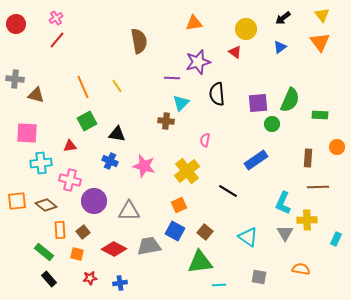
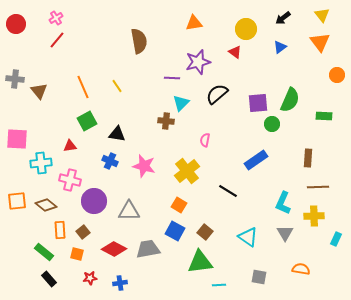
black semicircle at (217, 94): rotated 55 degrees clockwise
brown triangle at (36, 95): moved 3 px right, 4 px up; rotated 36 degrees clockwise
green rectangle at (320, 115): moved 4 px right, 1 px down
pink square at (27, 133): moved 10 px left, 6 px down
orange circle at (337, 147): moved 72 px up
orange square at (179, 205): rotated 35 degrees counterclockwise
yellow cross at (307, 220): moved 7 px right, 4 px up
gray trapezoid at (149, 246): moved 1 px left, 3 px down
